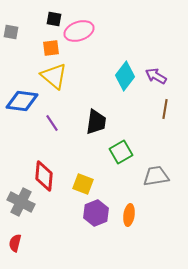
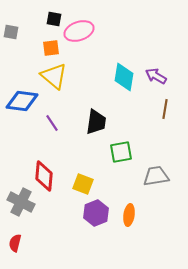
cyan diamond: moved 1 px left, 1 px down; rotated 28 degrees counterclockwise
green square: rotated 20 degrees clockwise
